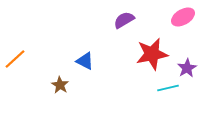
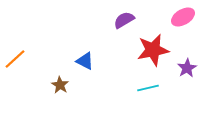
red star: moved 1 px right, 4 px up
cyan line: moved 20 px left
